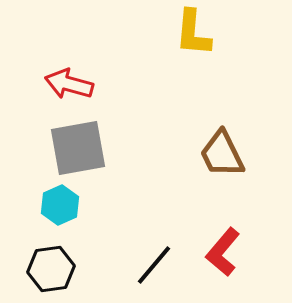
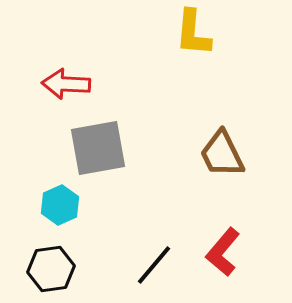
red arrow: moved 3 px left; rotated 12 degrees counterclockwise
gray square: moved 20 px right
